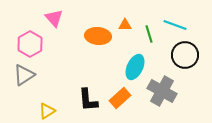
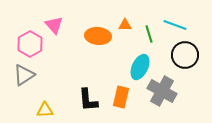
pink triangle: moved 7 px down
cyan ellipse: moved 5 px right
orange rectangle: moved 1 px right, 1 px up; rotated 35 degrees counterclockwise
yellow triangle: moved 2 px left, 1 px up; rotated 30 degrees clockwise
